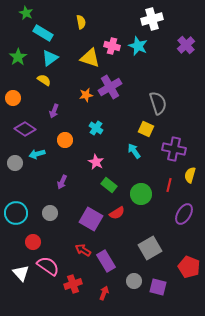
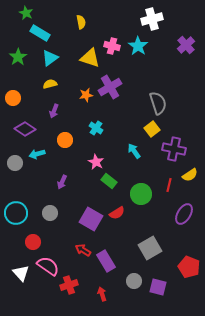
cyan rectangle at (43, 33): moved 3 px left
cyan star at (138, 46): rotated 12 degrees clockwise
yellow semicircle at (44, 80): moved 6 px right, 4 px down; rotated 48 degrees counterclockwise
yellow square at (146, 129): moved 6 px right; rotated 28 degrees clockwise
yellow semicircle at (190, 175): rotated 140 degrees counterclockwise
green rectangle at (109, 185): moved 4 px up
red cross at (73, 284): moved 4 px left, 1 px down
red arrow at (104, 293): moved 2 px left, 1 px down; rotated 40 degrees counterclockwise
